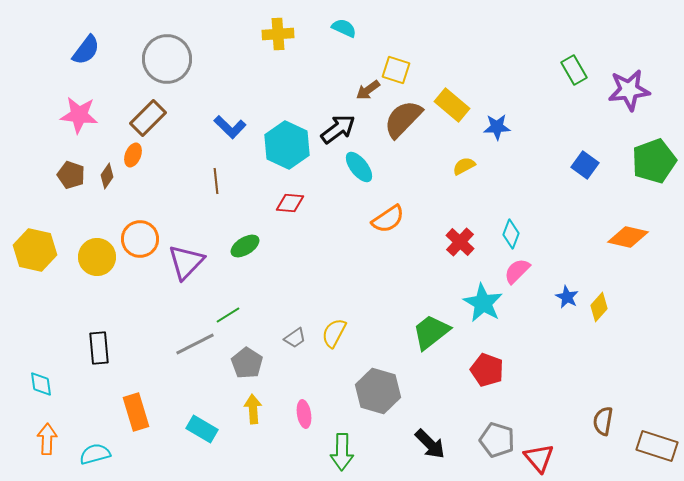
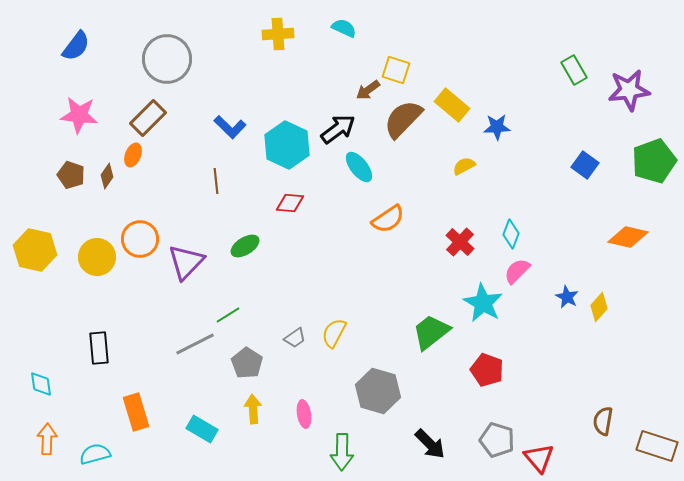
blue semicircle at (86, 50): moved 10 px left, 4 px up
